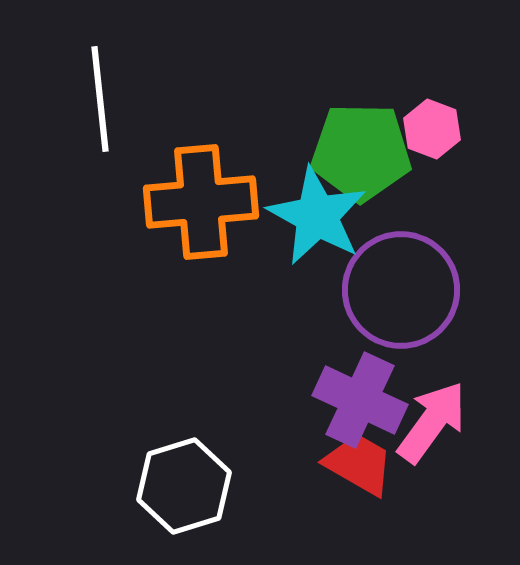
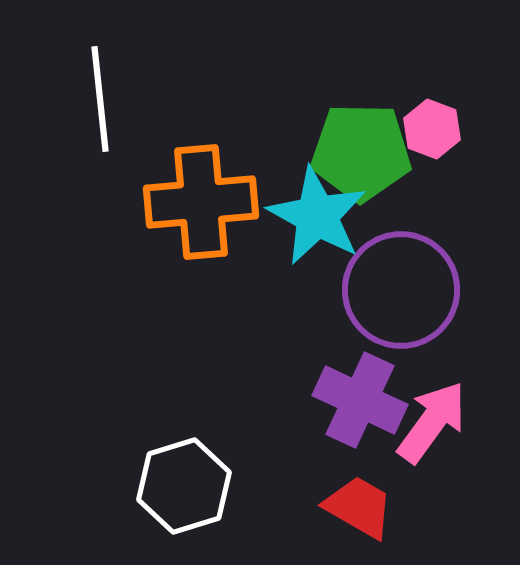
red trapezoid: moved 43 px down
